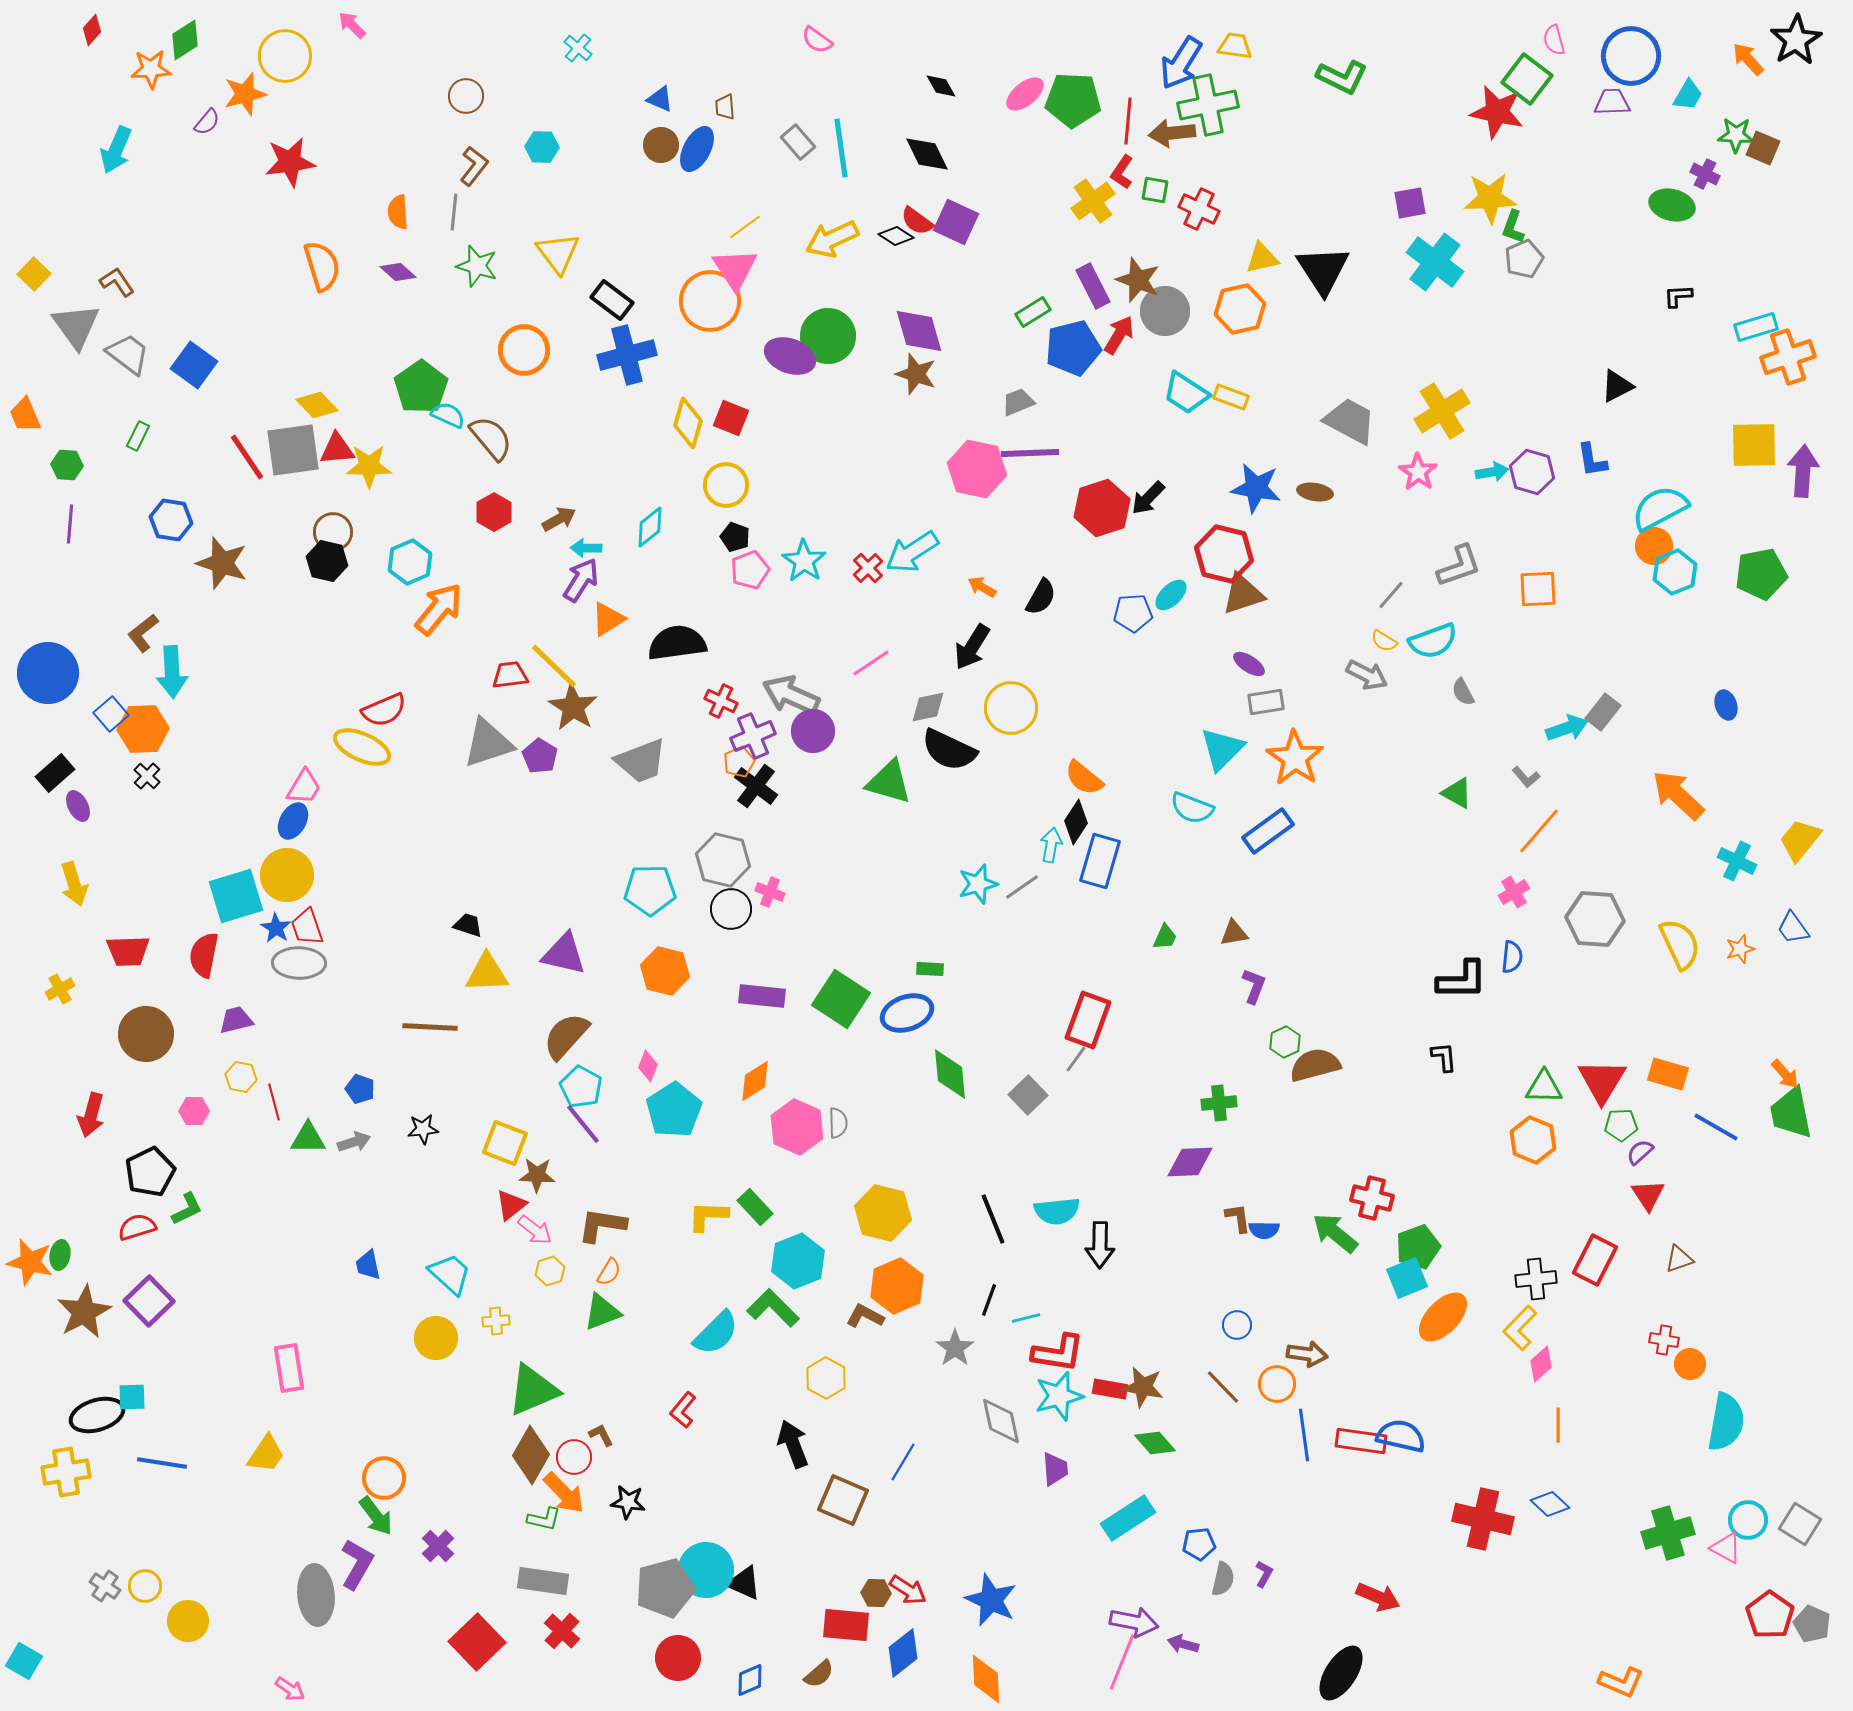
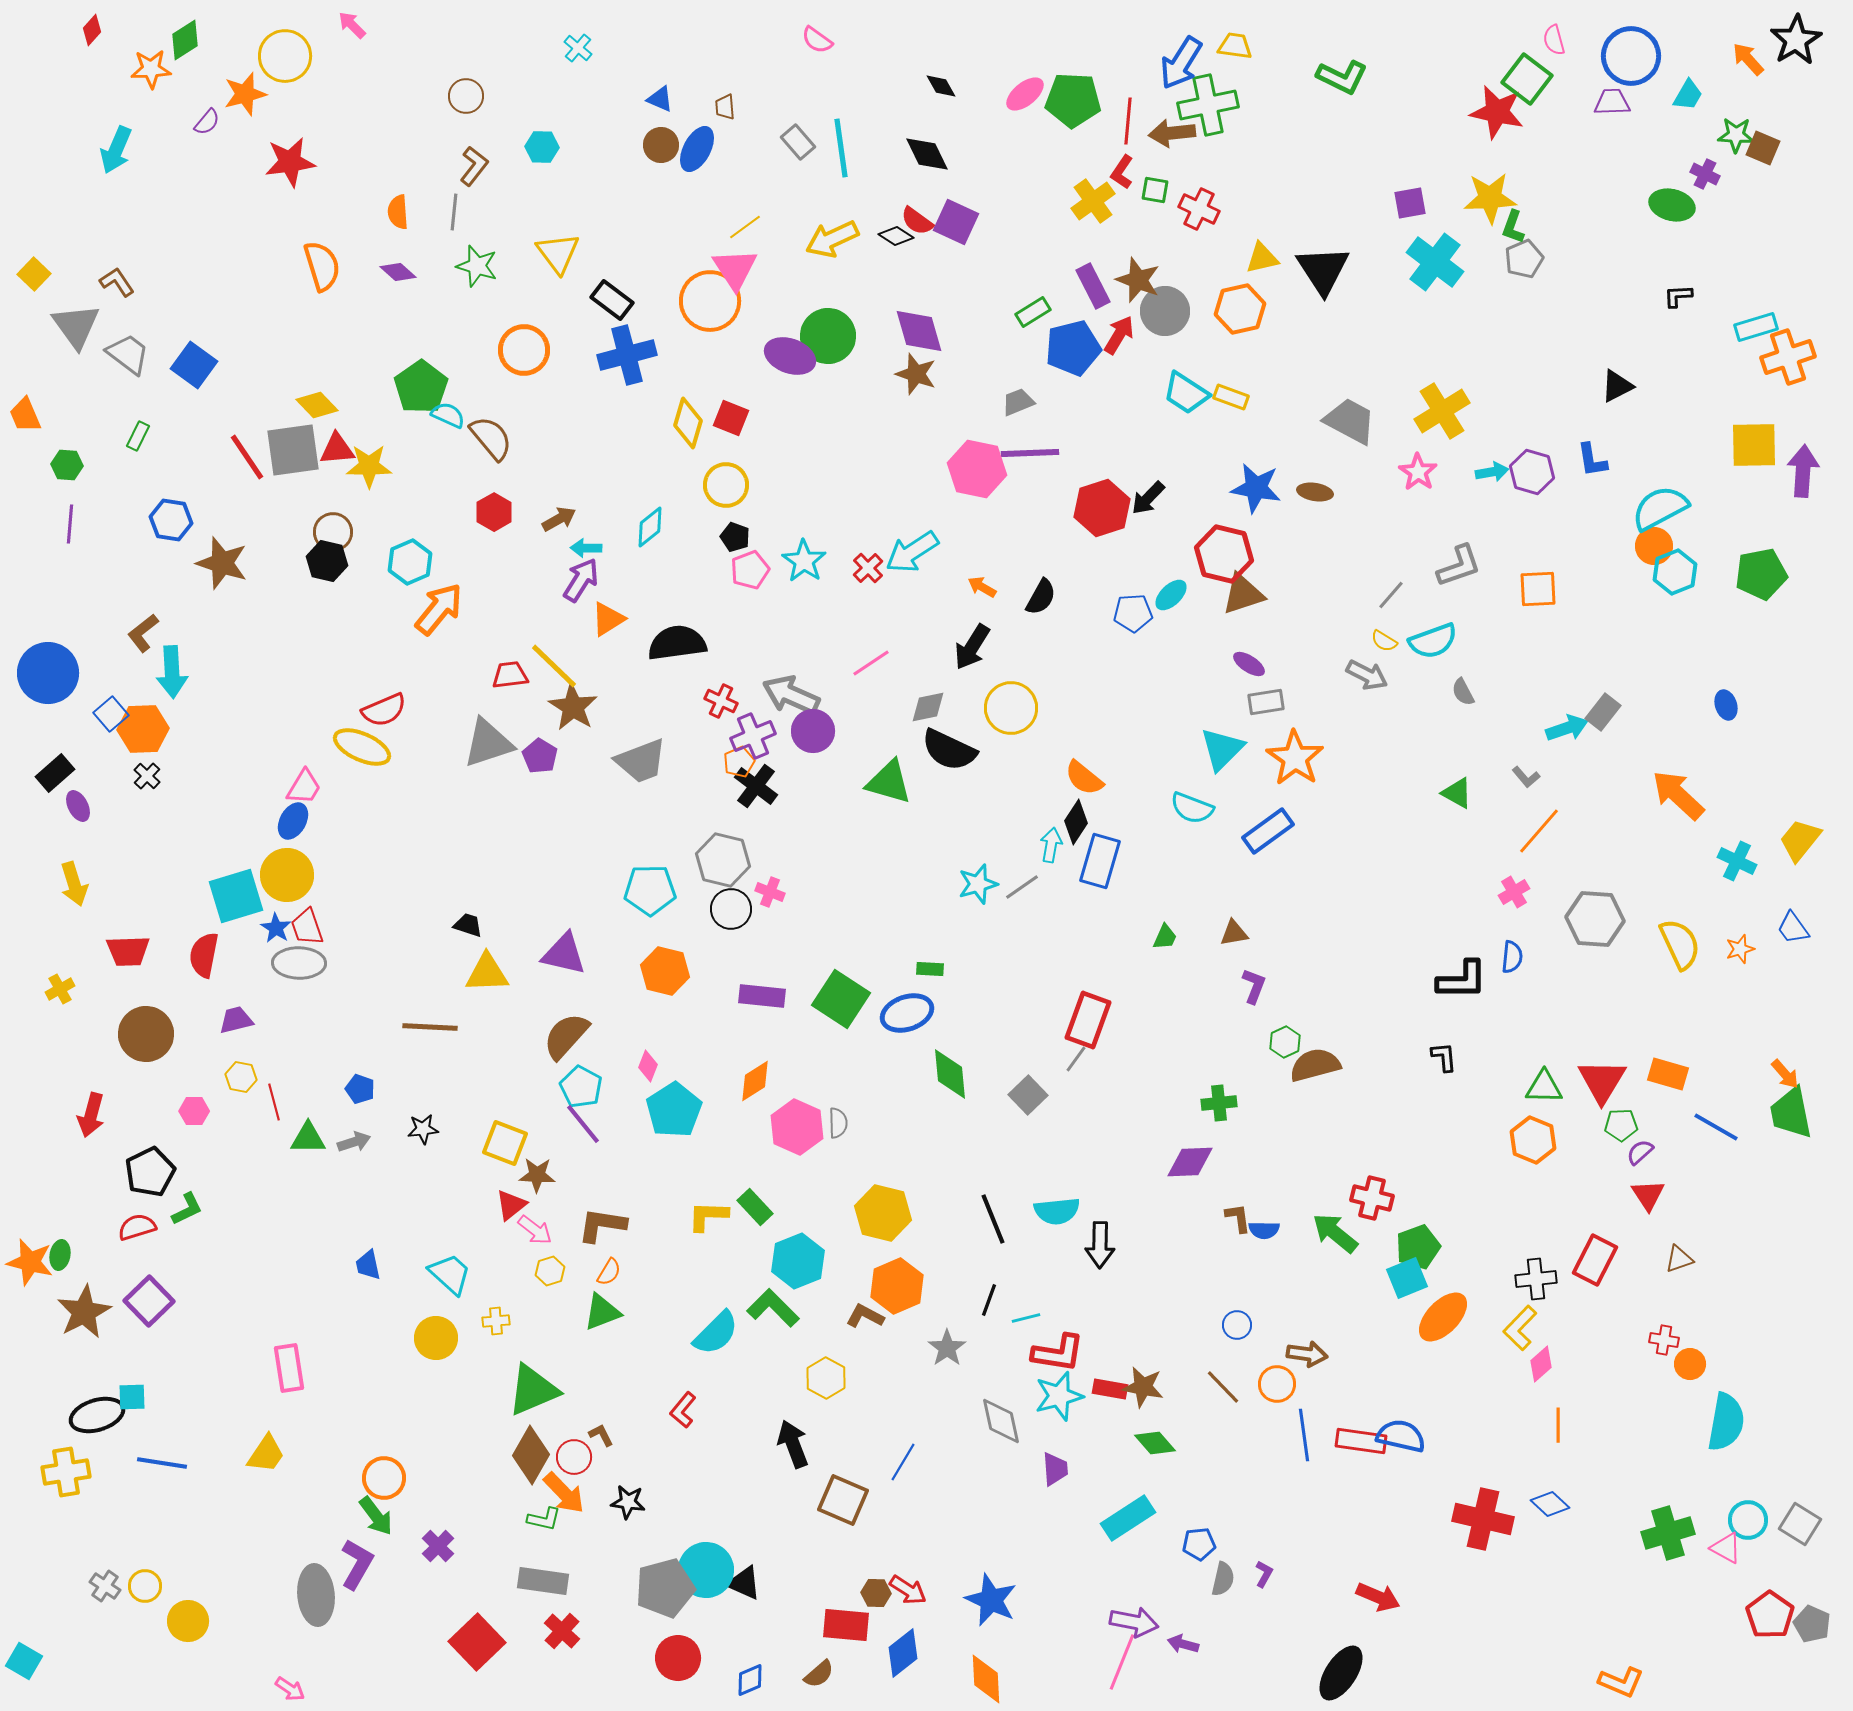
gray star at (955, 1348): moved 8 px left
